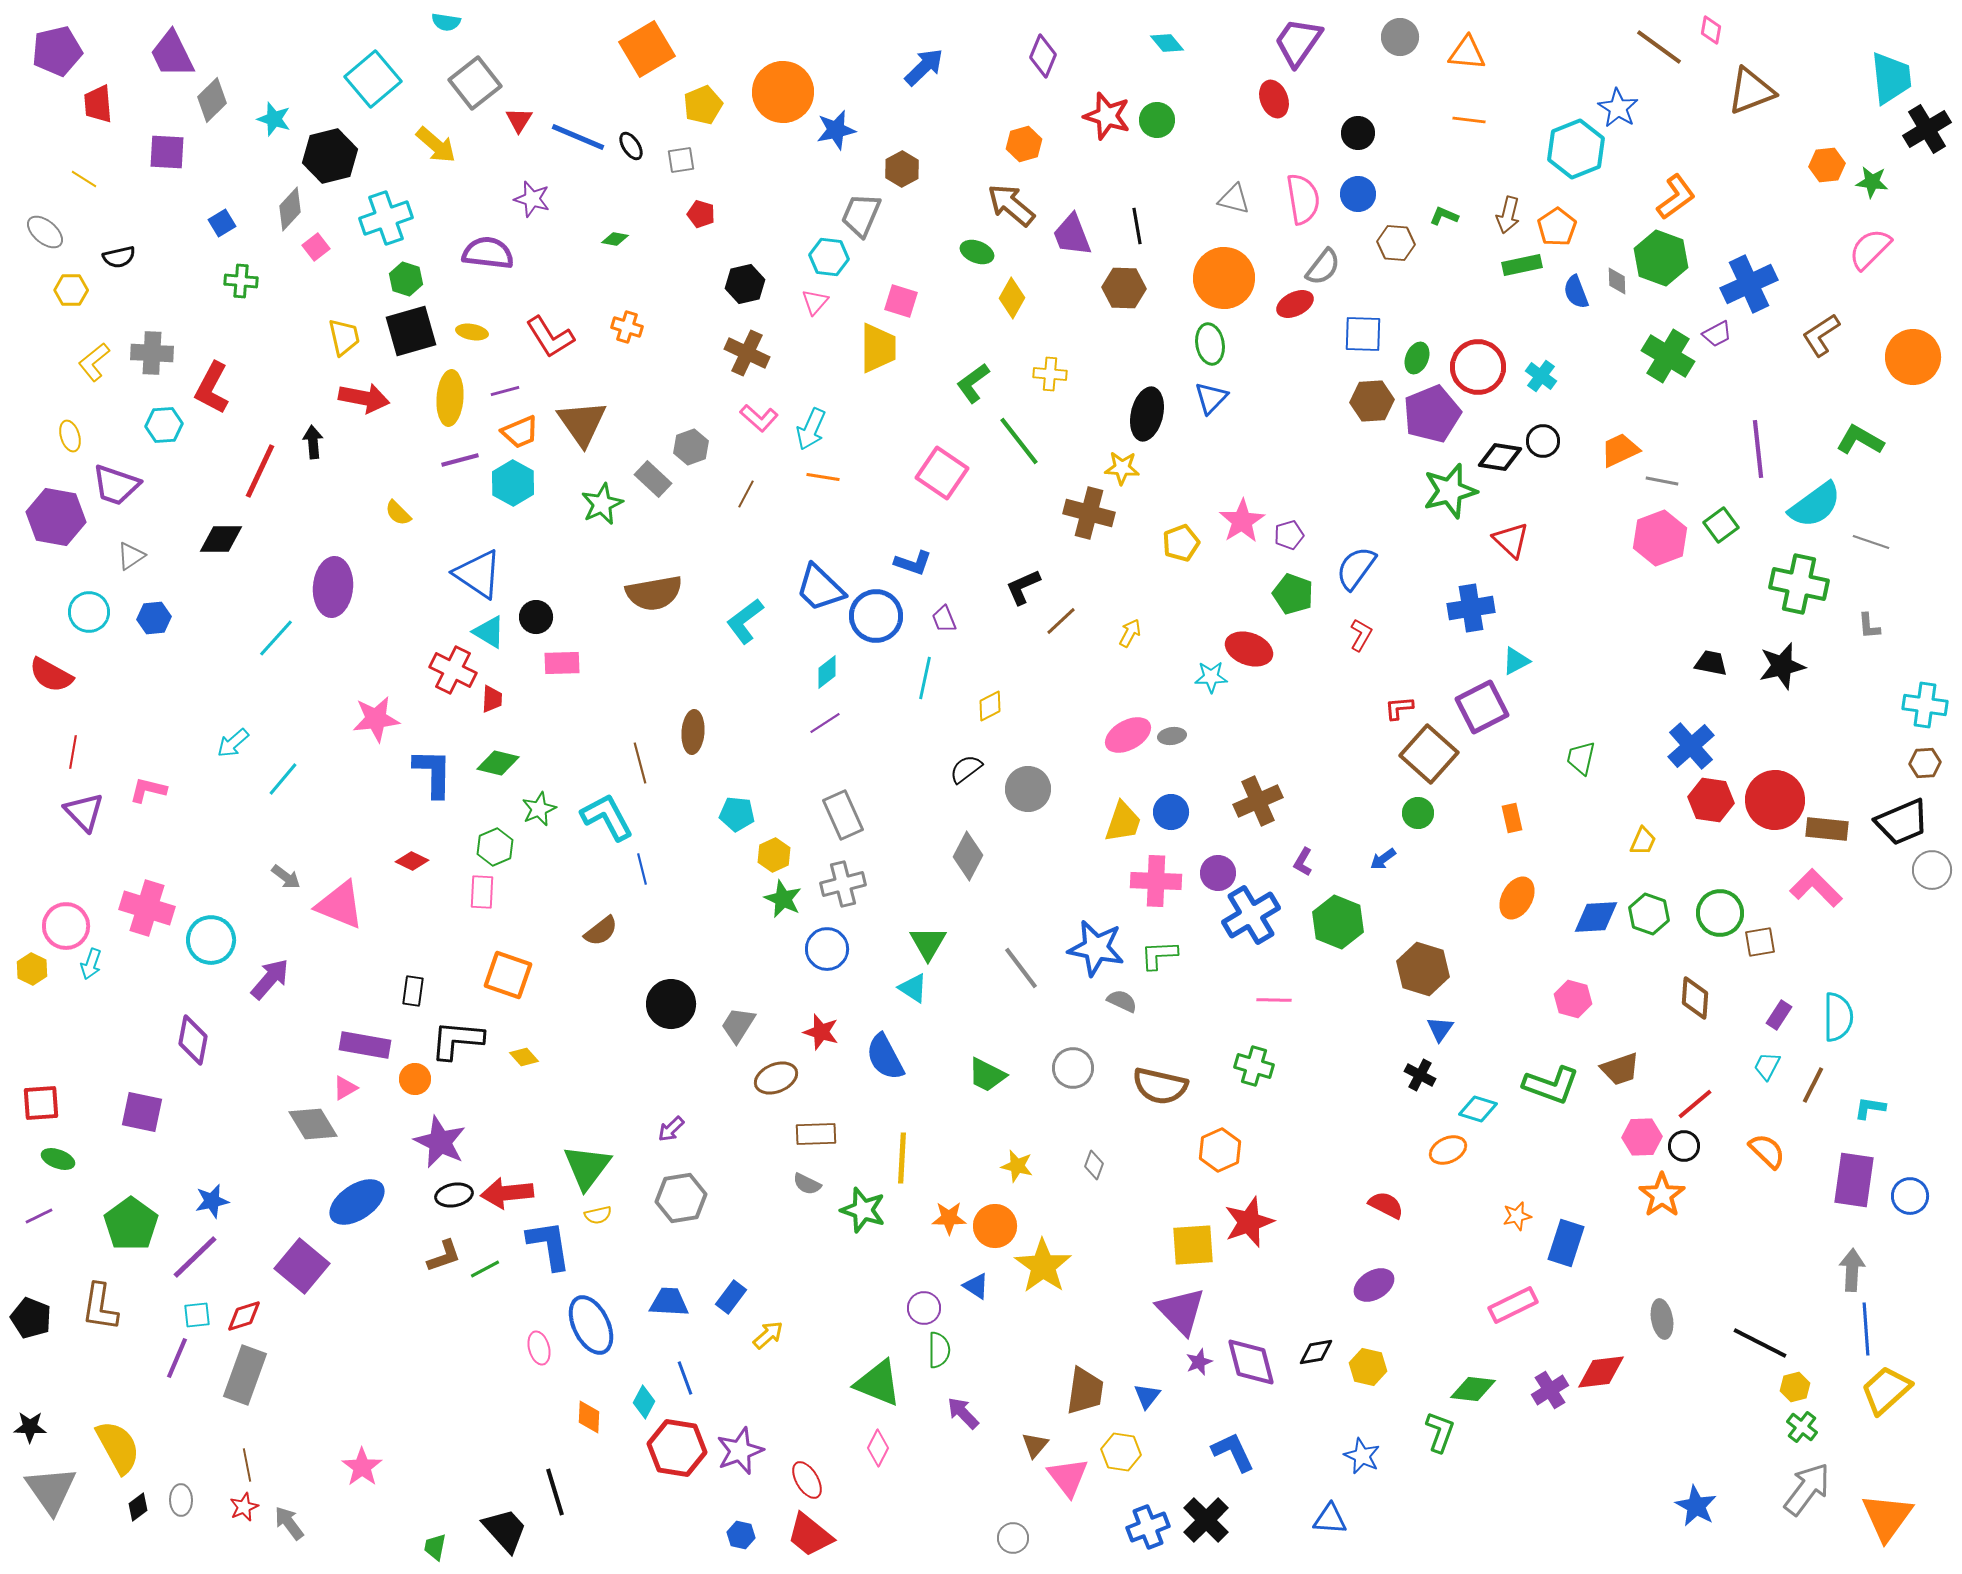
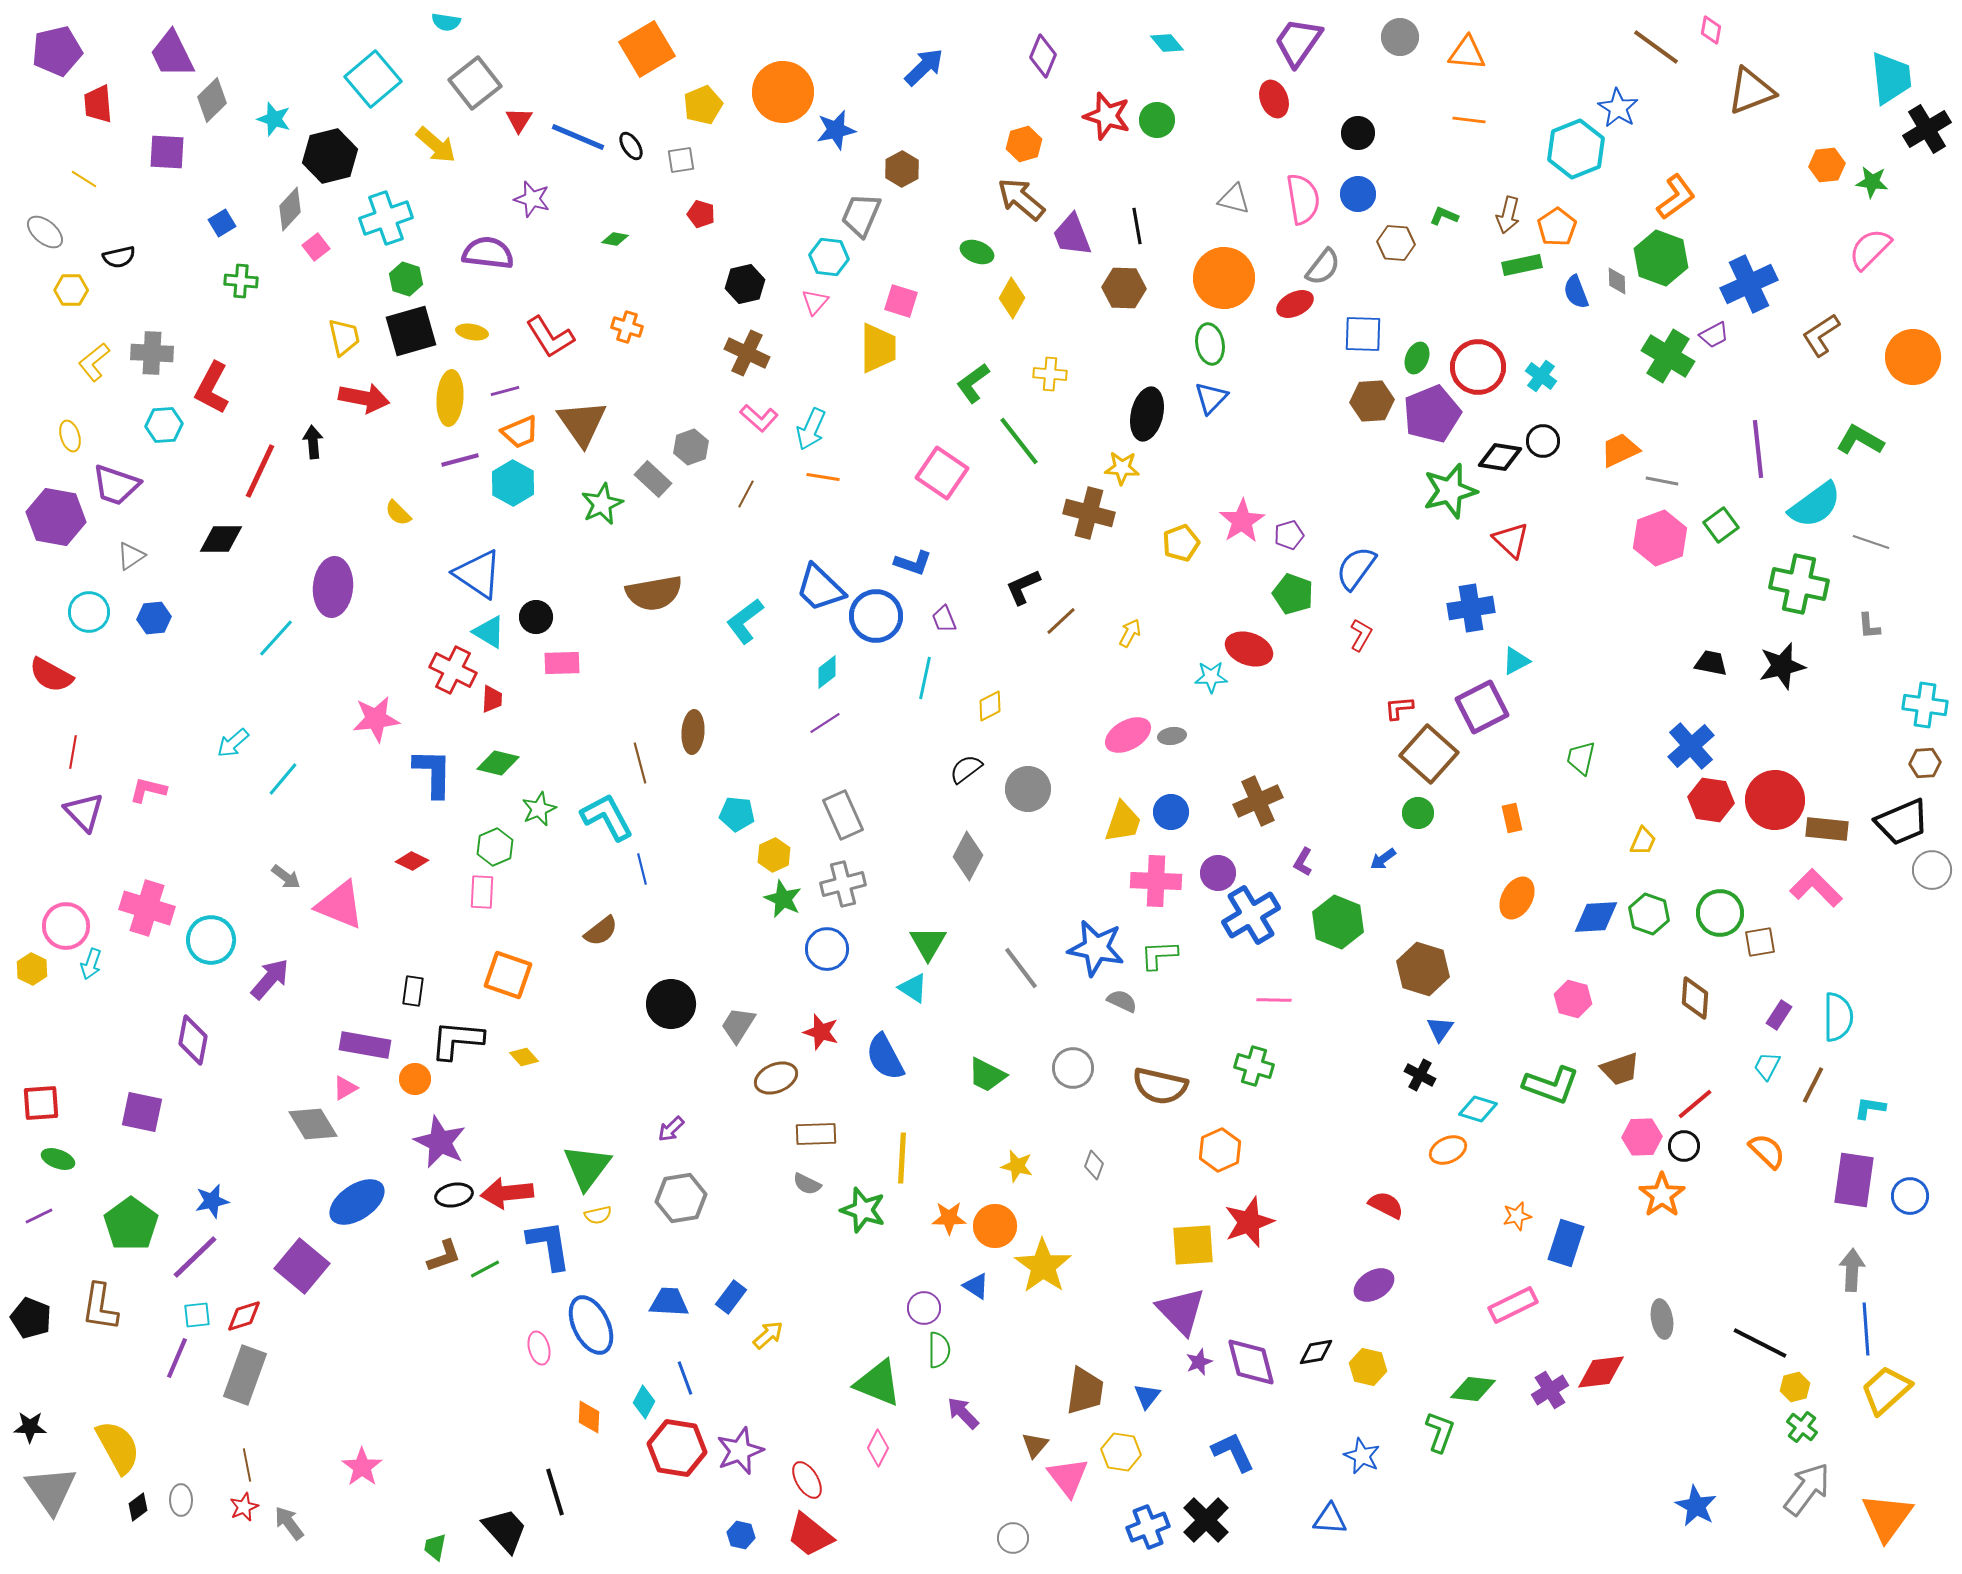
brown line at (1659, 47): moved 3 px left
brown arrow at (1011, 205): moved 10 px right, 6 px up
purple trapezoid at (1717, 334): moved 3 px left, 1 px down
